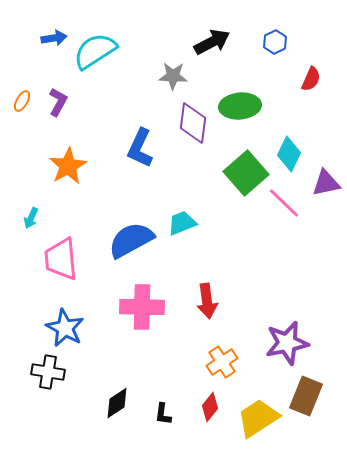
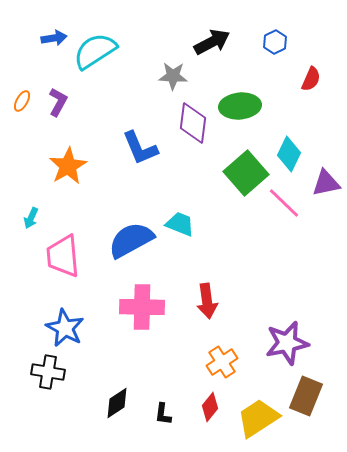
blue L-shape: rotated 48 degrees counterclockwise
cyan trapezoid: moved 2 px left, 1 px down; rotated 44 degrees clockwise
pink trapezoid: moved 2 px right, 3 px up
